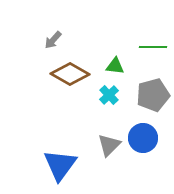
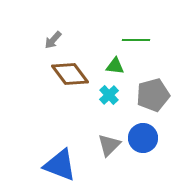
green line: moved 17 px left, 7 px up
brown diamond: rotated 24 degrees clockwise
blue triangle: rotated 45 degrees counterclockwise
